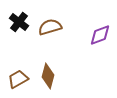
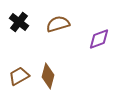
brown semicircle: moved 8 px right, 3 px up
purple diamond: moved 1 px left, 4 px down
brown trapezoid: moved 1 px right, 3 px up
